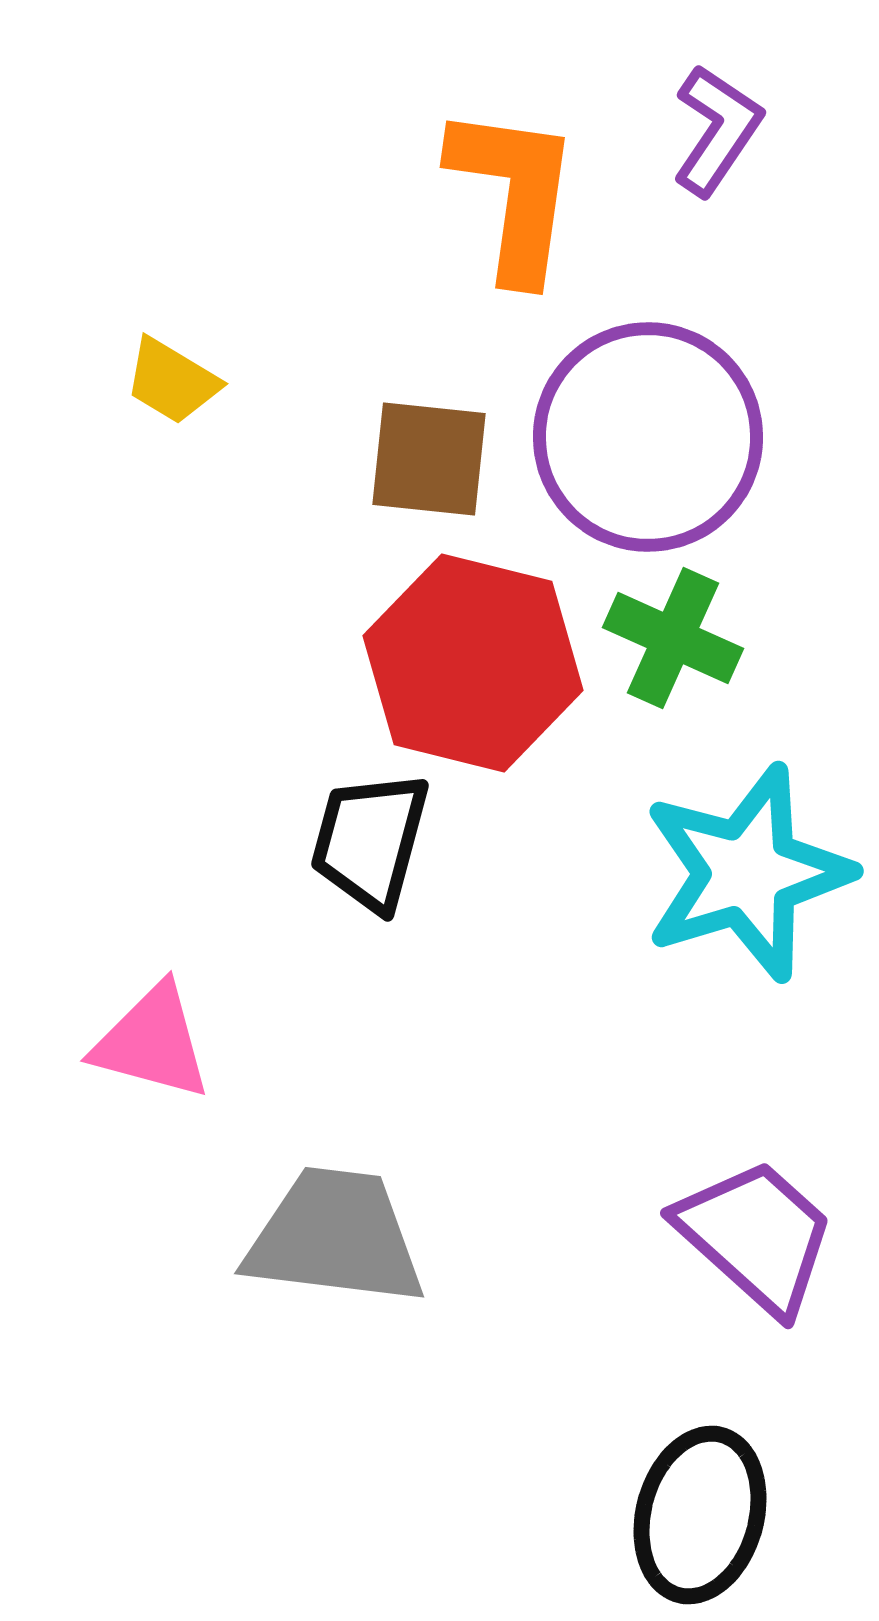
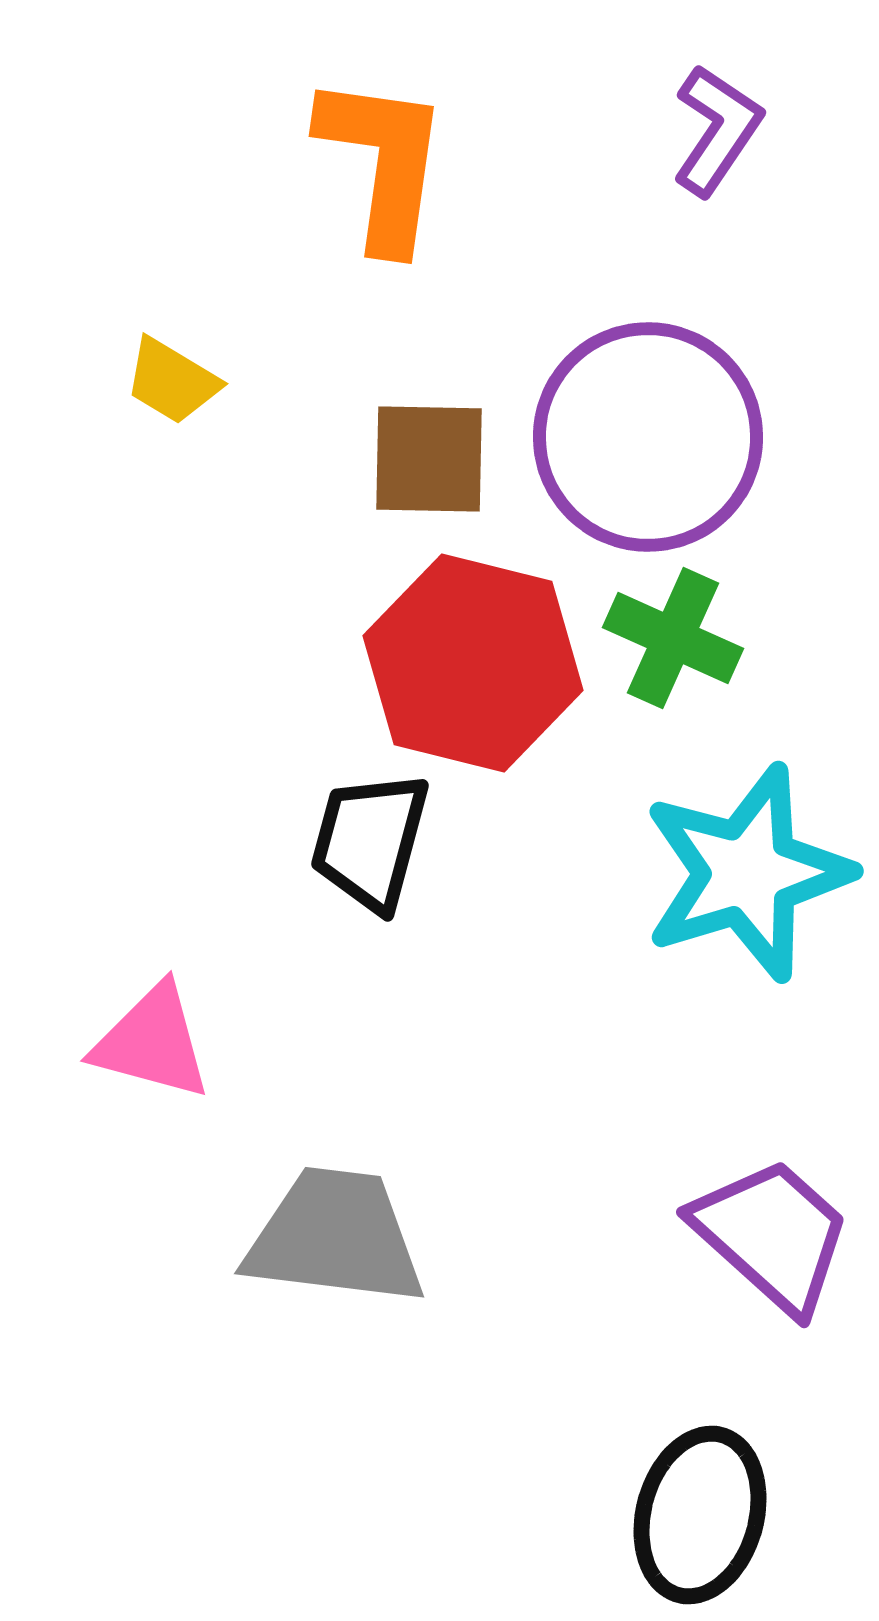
orange L-shape: moved 131 px left, 31 px up
brown square: rotated 5 degrees counterclockwise
purple trapezoid: moved 16 px right, 1 px up
